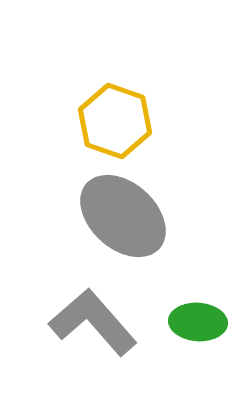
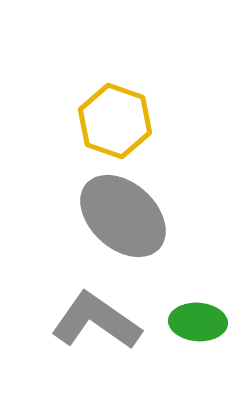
gray L-shape: moved 3 px right, 1 px up; rotated 14 degrees counterclockwise
